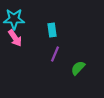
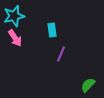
cyan star: moved 3 px up; rotated 15 degrees counterclockwise
purple line: moved 6 px right
green semicircle: moved 10 px right, 17 px down
